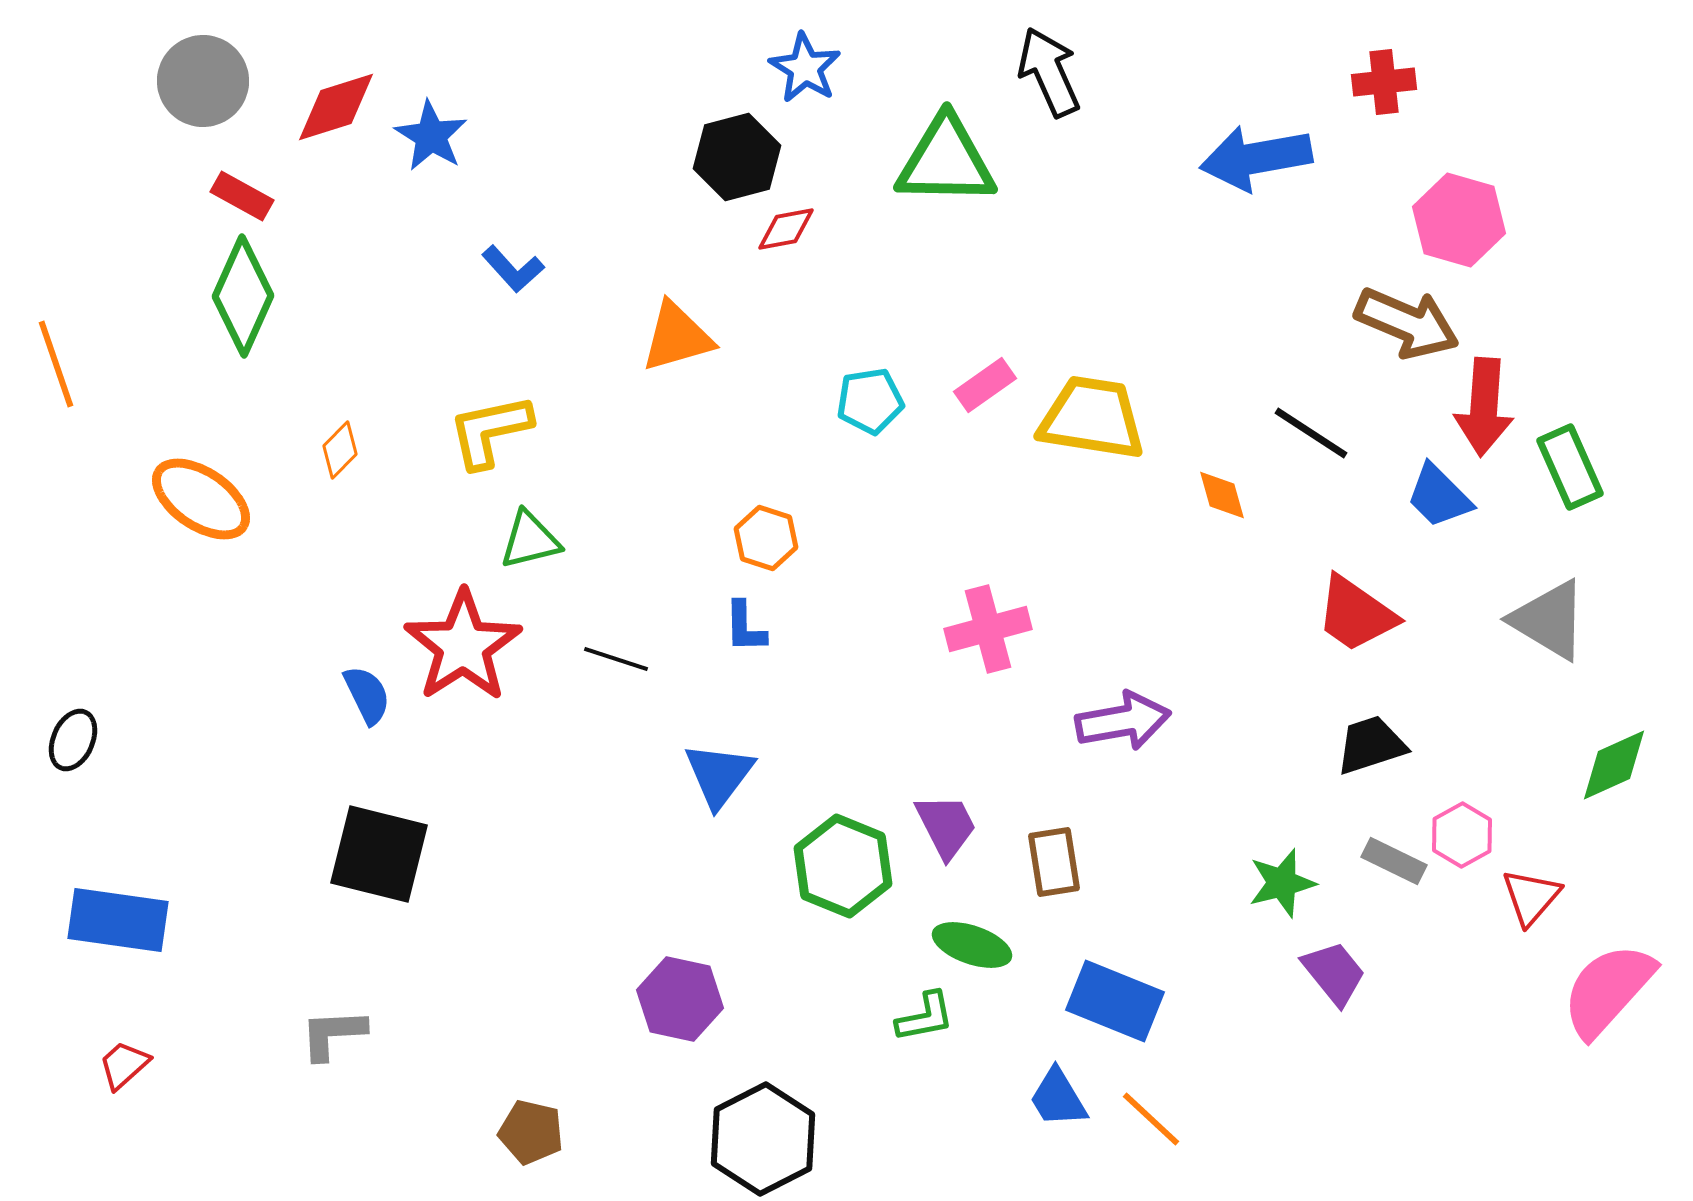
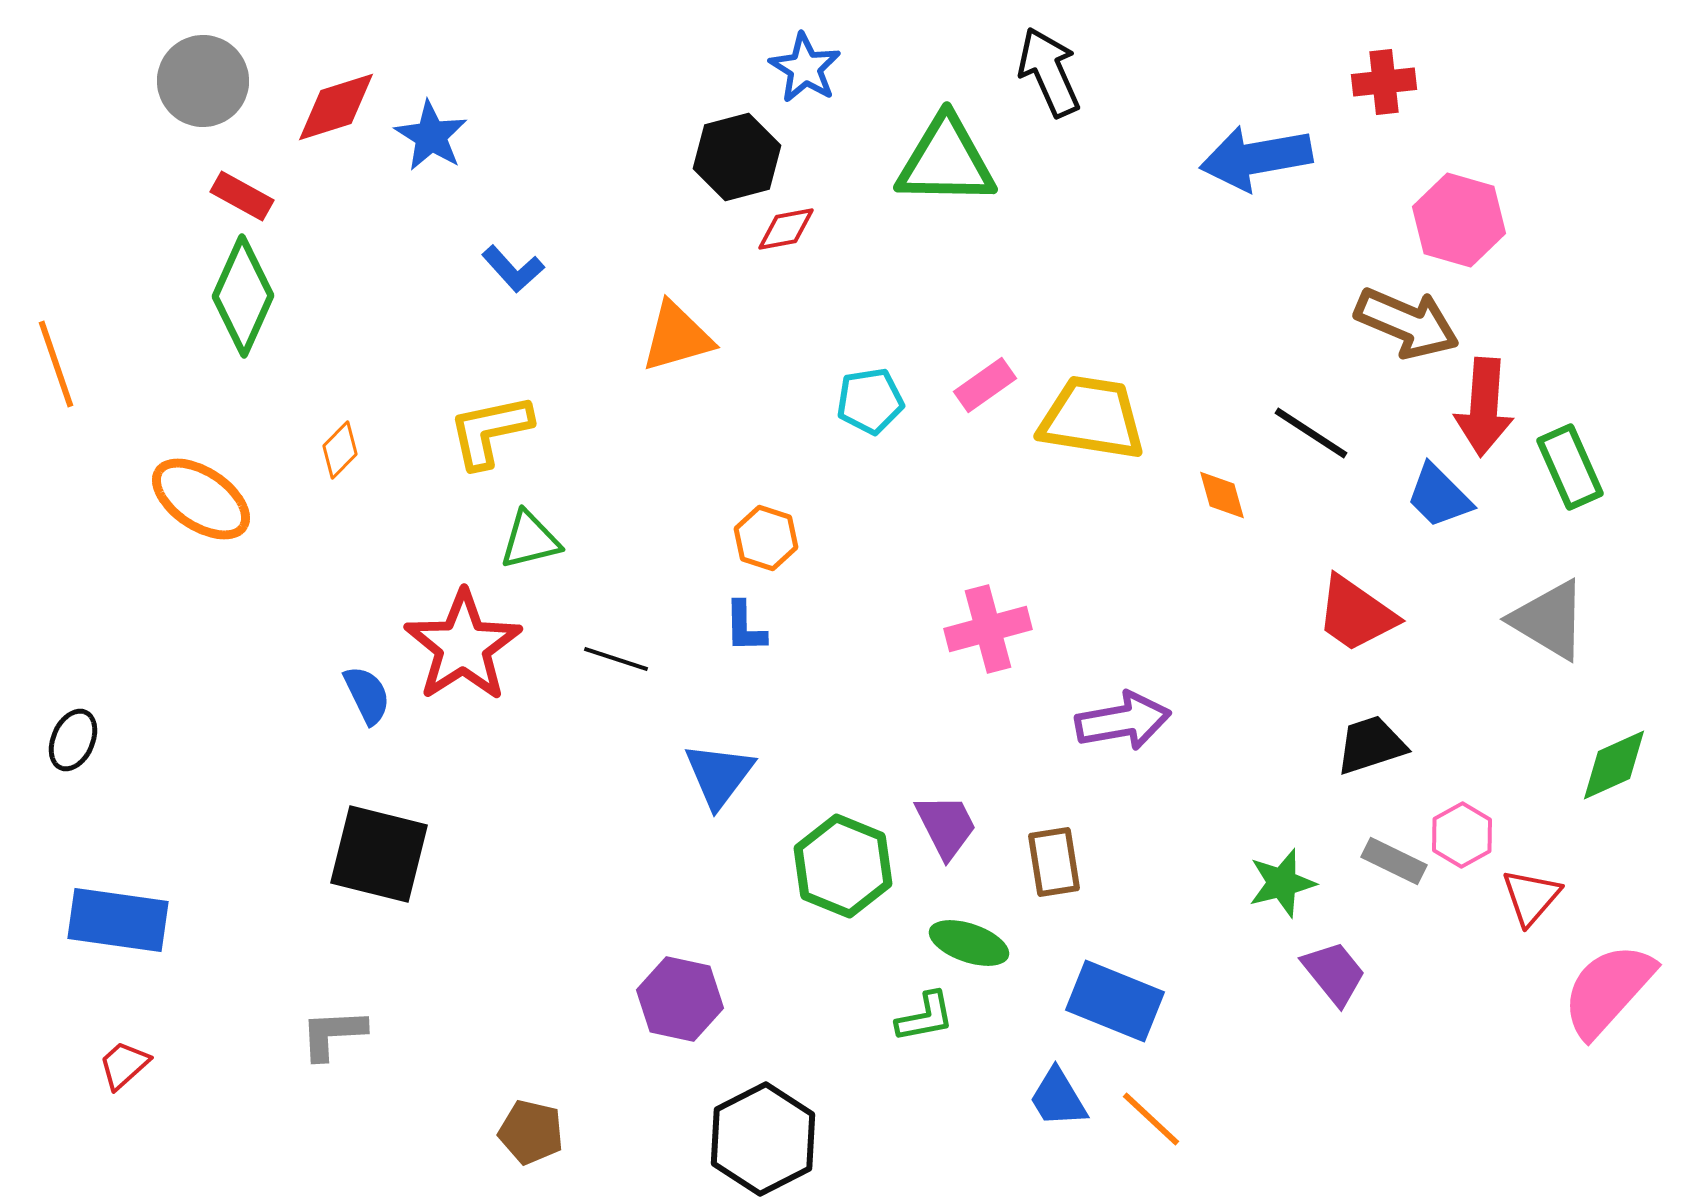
green ellipse at (972, 945): moved 3 px left, 2 px up
